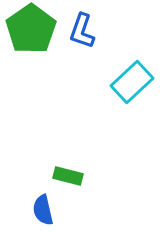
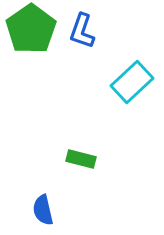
green rectangle: moved 13 px right, 17 px up
